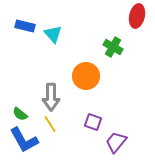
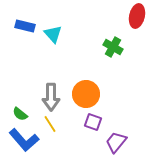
orange circle: moved 18 px down
blue L-shape: rotated 12 degrees counterclockwise
